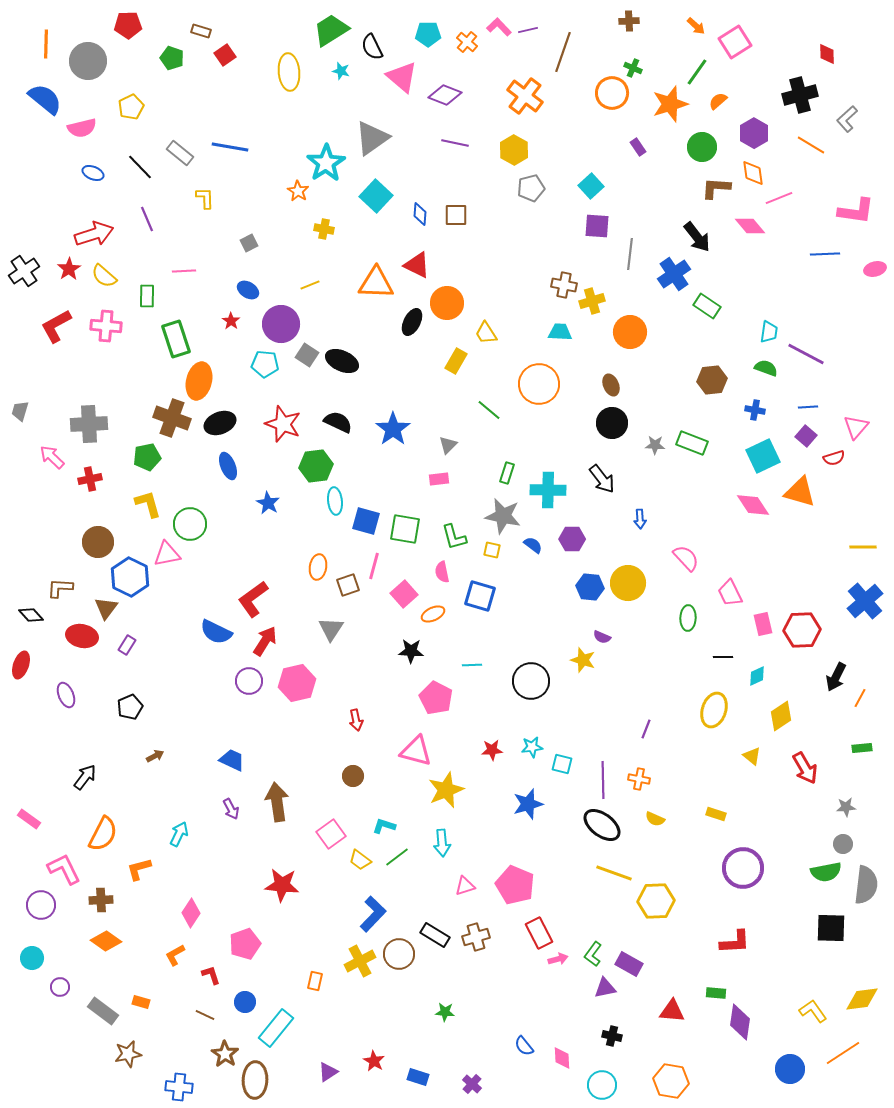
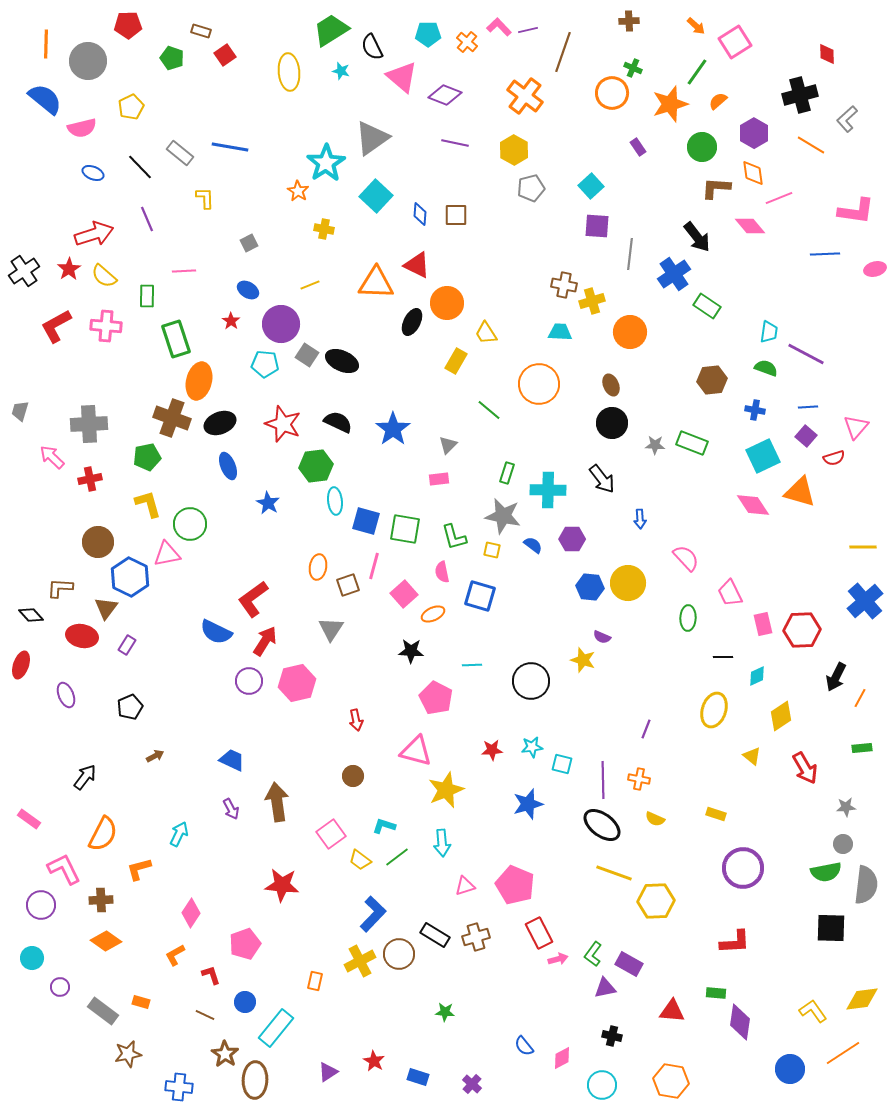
pink diamond at (562, 1058): rotated 65 degrees clockwise
